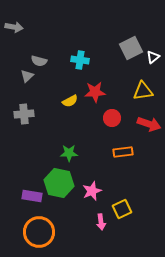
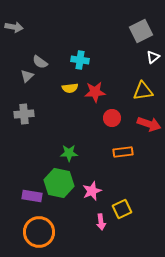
gray square: moved 10 px right, 17 px up
gray semicircle: moved 1 px right, 1 px down; rotated 21 degrees clockwise
yellow semicircle: moved 13 px up; rotated 21 degrees clockwise
